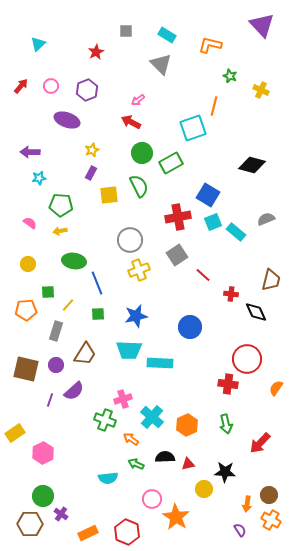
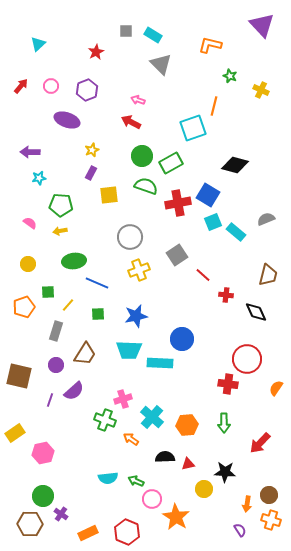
cyan rectangle at (167, 35): moved 14 px left
pink arrow at (138, 100): rotated 56 degrees clockwise
green circle at (142, 153): moved 3 px down
black diamond at (252, 165): moved 17 px left
green semicircle at (139, 186): moved 7 px right; rotated 45 degrees counterclockwise
red cross at (178, 217): moved 14 px up
gray circle at (130, 240): moved 3 px up
green ellipse at (74, 261): rotated 15 degrees counterclockwise
brown trapezoid at (271, 280): moved 3 px left, 5 px up
blue line at (97, 283): rotated 45 degrees counterclockwise
red cross at (231, 294): moved 5 px left, 1 px down
orange pentagon at (26, 310): moved 2 px left, 3 px up; rotated 15 degrees counterclockwise
blue circle at (190, 327): moved 8 px left, 12 px down
brown square at (26, 369): moved 7 px left, 7 px down
green arrow at (226, 424): moved 2 px left, 1 px up; rotated 12 degrees clockwise
orange hexagon at (187, 425): rotated 20 degrees clockwise
pink hexagon at (43, 453): rotated 15 degrees clockwise
green arrow at (136, 464): moved 17 px down
orange cross at (271, 520): rotated 12 degrees counterclockwise
